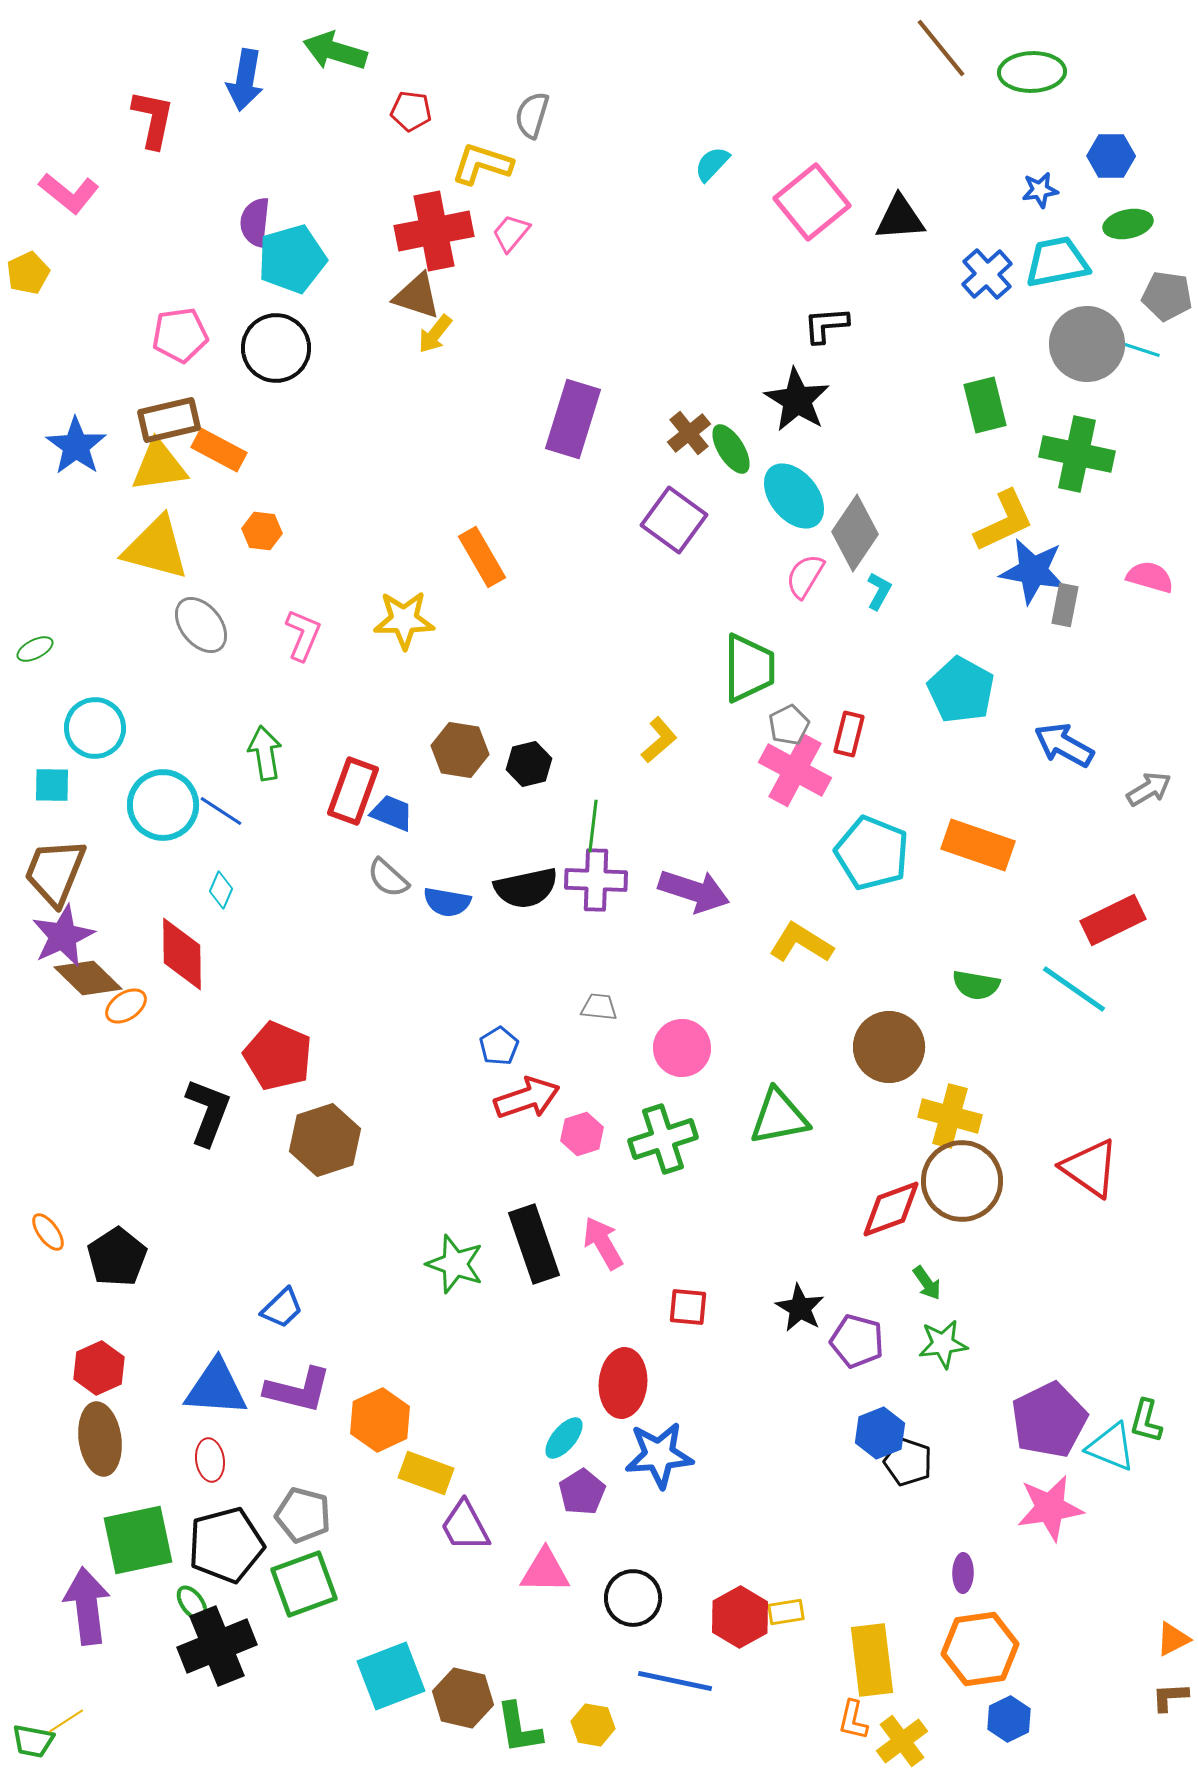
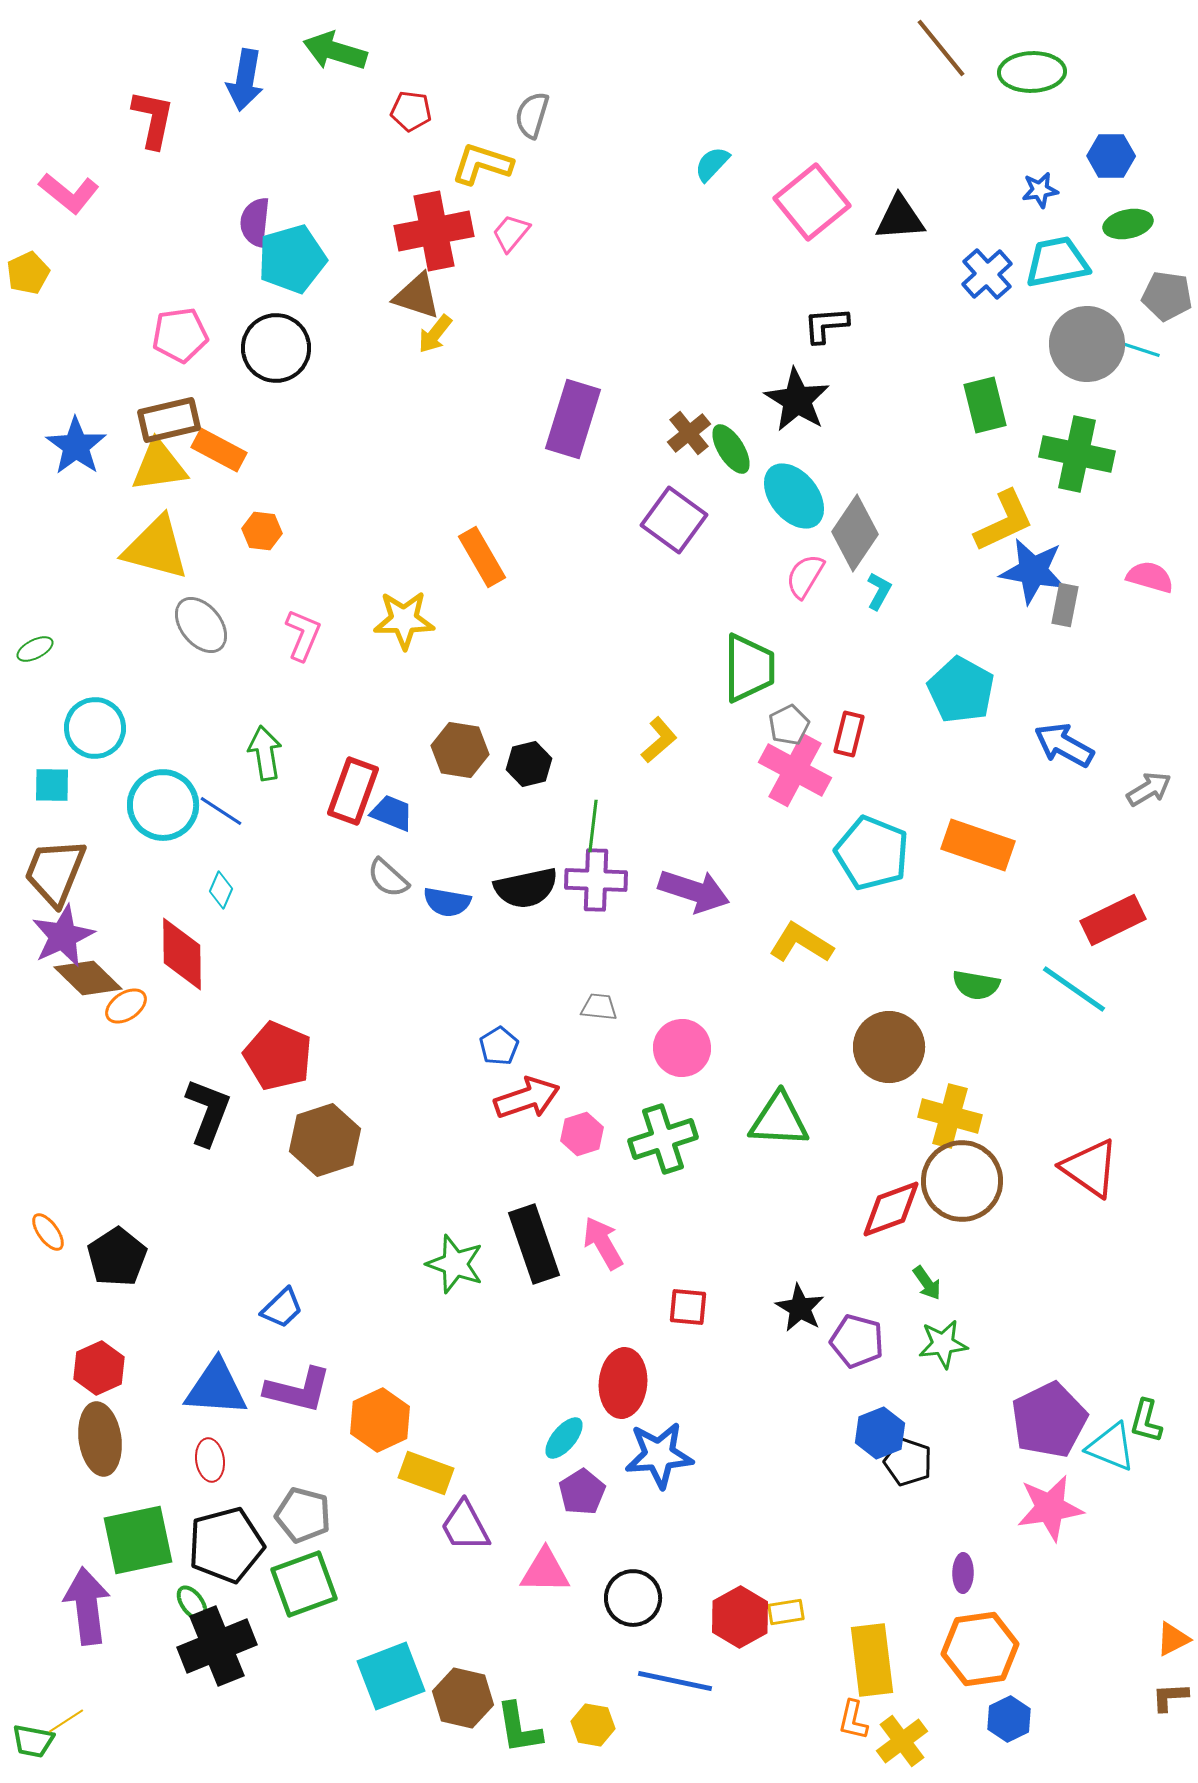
green triangle at (779, 1117): moved 3 px down; rotated 14 degrees clockwise
